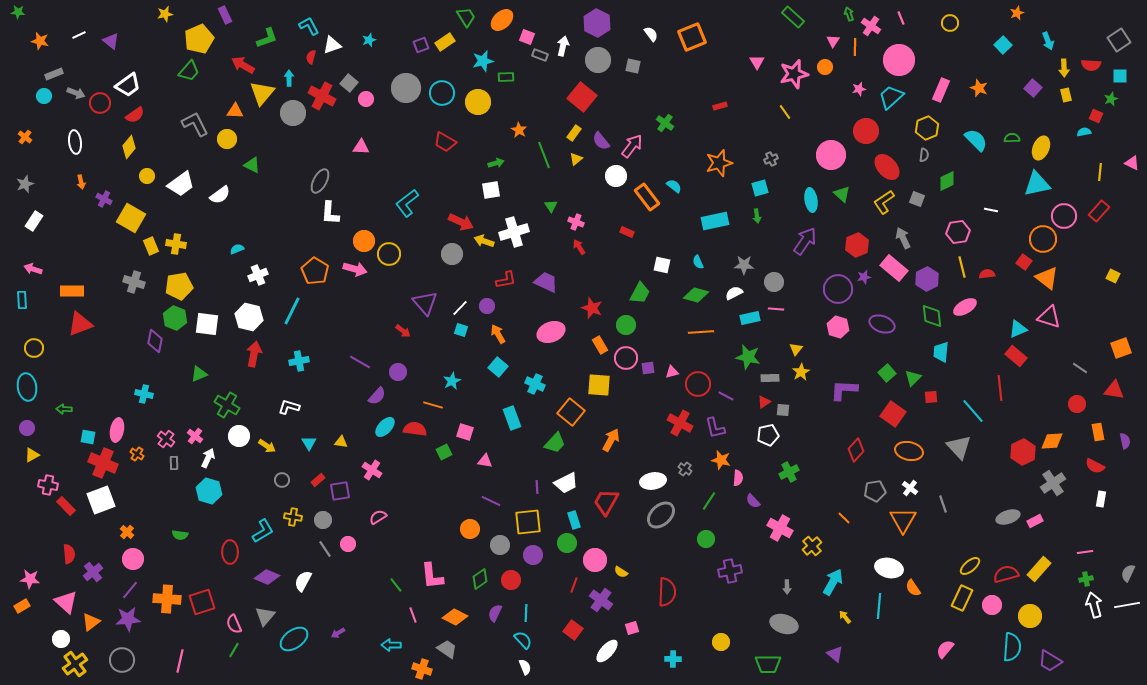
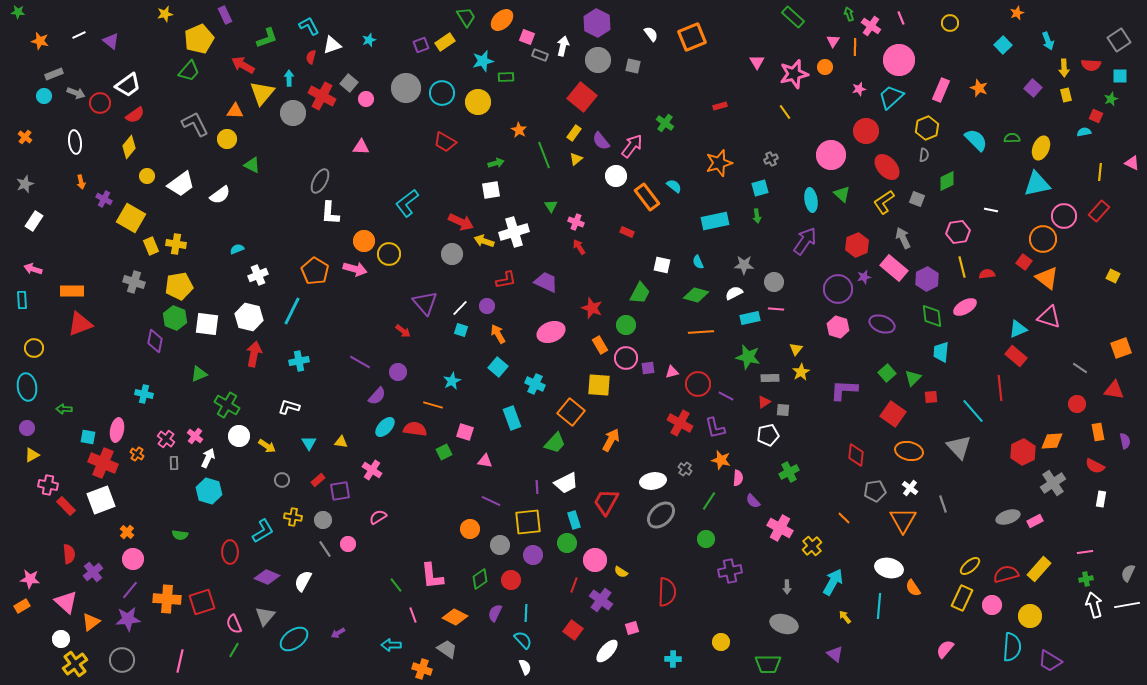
red diamond at (856, 450): moved 5 px down; rotated 35 degrees counterclockwise
